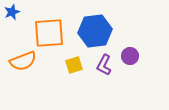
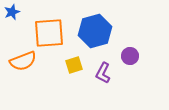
blue hexagon: rotated 8 degrees counterclockwise
purple L-shape: moved 1 px left, 8 px down
